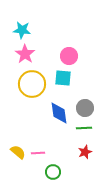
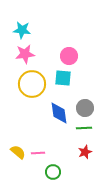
pink star: rotated 30 degrees clockwise
